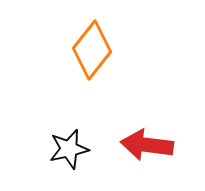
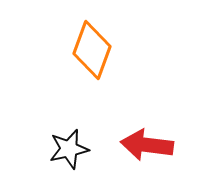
orange diamond: rotated 18 degrees counterclockwise
